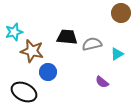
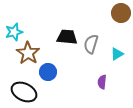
gray semicircle: moved 1 px left; rotated 60 degrees counterclockwise
brown star: moved 4 px left, 2 px down; rotated 20 degrees clockwise
purple semicircle: rotated 56 degrees clockwise
